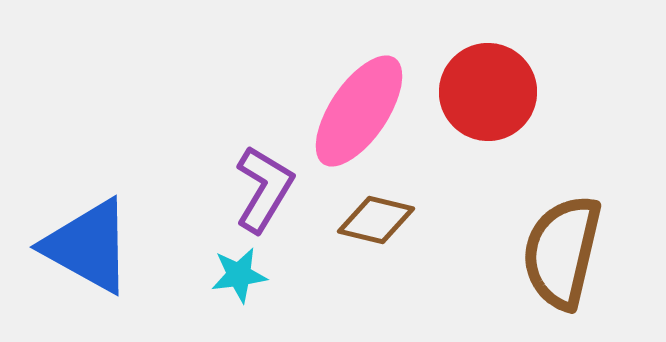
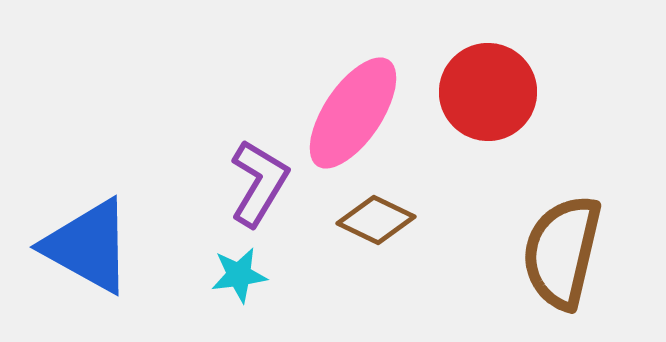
pink ellipse: moved 6 px left, 2 px down
purple L-shape: moved 5 px left, 6 px up
brown diamond: rotated 12 degrees clockwise
